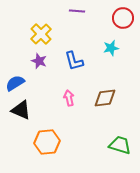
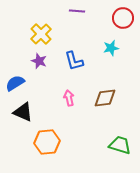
black triangle: moved 2 px right, 2 px down
